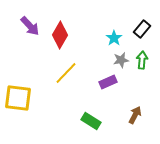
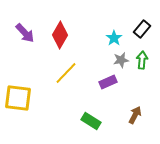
purple arrow: moved 5 px left, 7 px down
